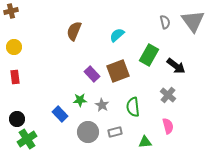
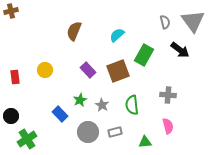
yellow circle: moved 31 px right, 23 px down
green rectangle: moved 5 px left
black arrow: moved 4 px right, 16 px up
purple rectangle: moved 4 px left, 4 px up
gray cross: rotated 35 degrees counterclockwise
green star: rotated 24 degrees counterclockwise
green semicircle: moved 1 px left, 2 px up
black circle: moved 6 px left, 3 px up
